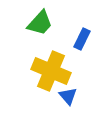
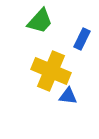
green trapezoid: moved 2 px up
blue triangle: rotated 42 degrees counterclockwise
